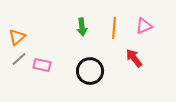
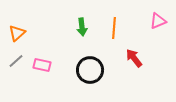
pink triangle: moved 14 px right, 5 px up
orange triangle: moved 4 px up
gray line: moved 3 px left, 2 px down
black circle: moved 1 px up
